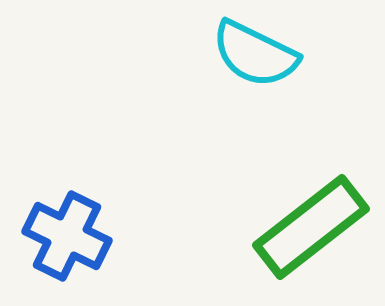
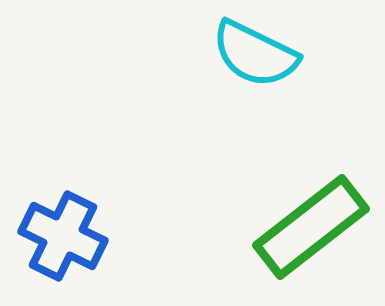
blue cross: moved 4 px left
